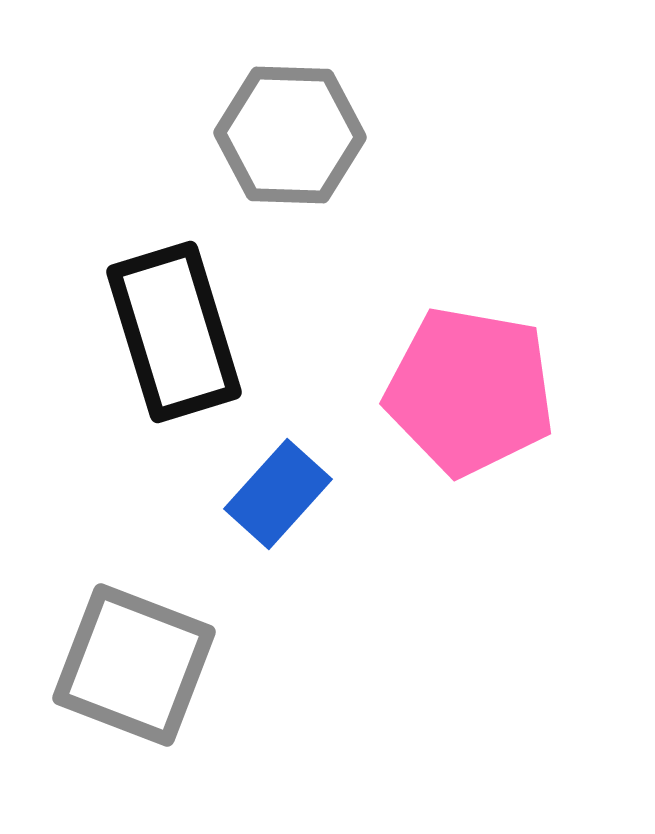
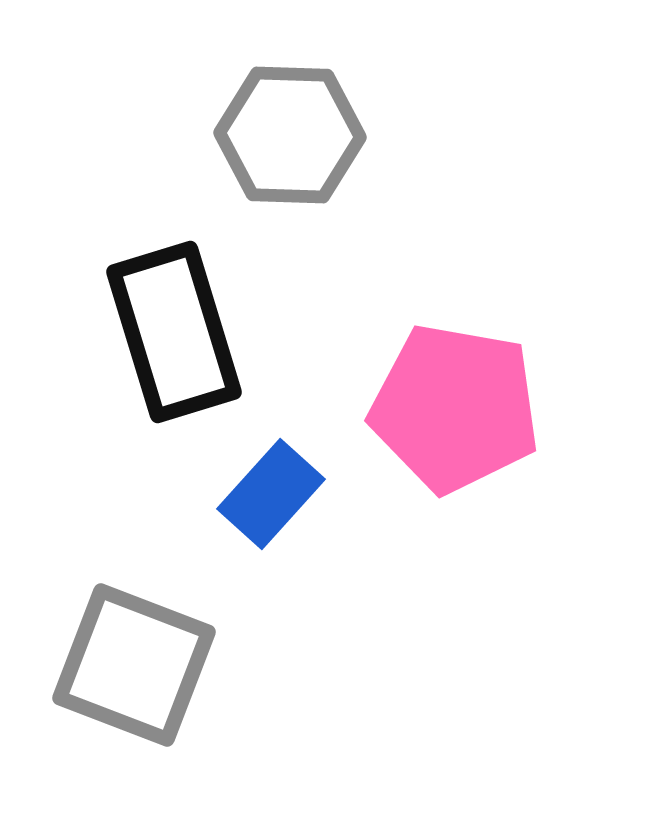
pink pentagon: moved 15 px left, 17 px down
blue rectangle: moved 7 px left
